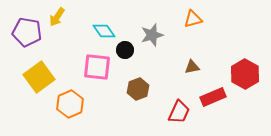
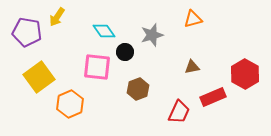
black circle: moved 2 px down
